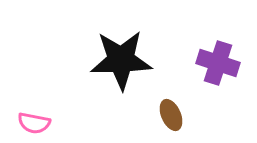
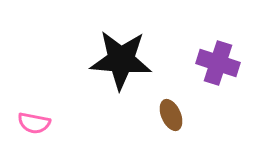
black star: rotated 6 degrees clockwise
